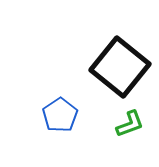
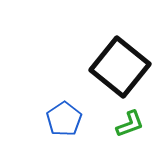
blue pentagon: moved 4 px right, 4 px down
